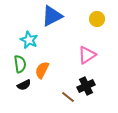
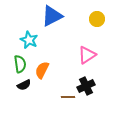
brown line: rotated 40 degrees counterclockwise
